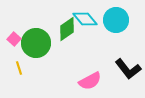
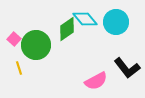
cyan circle: moved 2 px down
green circle: moved 2 px down
black L-shape: moved 1 px left, 1 px up
pink semicircle: moved 6 px right
